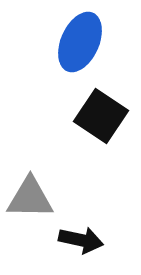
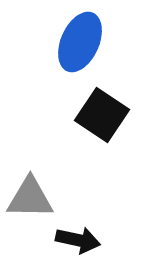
black square: moved 1 px right, 1 px up
black arrow: moved 3 px left
